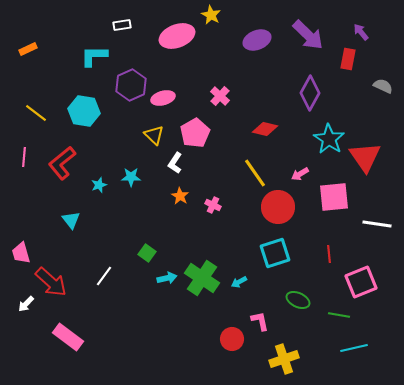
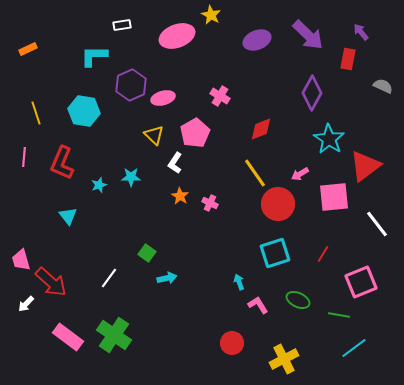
purple diamond at (310, 93): moved 2 px right
pink cross at (220, 96): rotated 12 degrees counterclockwise
yellow line at (36, 113): rotated 35 degrees clockwise
red diamond at (265, 129): moved 4 px left; rotated 35 degrees counterclockwise
red triangle at (365, 157): moved 9 px down; rotated 28 degrees clockwise
red L-shape at (62, 163): rotated 28 degrees counterclockwise
pink cross at (213, 205): moved 3 px left, 2 px up
red circle at (278, 207): moved 3 px up
cyan triangle at (71, 220): moved 3 px left, 4 px up
white line at (377, 224): rotated 44 degrees clockwise
pink trapezoid at (21, 253): moved 7 px down
red line at (329, 254): moved 6 px left; rotated 36 degrees clockwise
white line at (104, 276): moved 5 px right, 2 px down
green cross at (202, 278): moved 88 px left, 57 px down
cyan arrow at (239, 282): rotated 98 degrees clockwise
pink L-shape at (260, 321): moved 2 px left, 16 px up; rotated 20 degrees counterclockwise
red circle at (232, 339): moved 4 px down
cyan line at (354, 348): rotated 24 degrees counterclockwise
yellow cross at (284, 359): rotated 8 degrees counterclockwise
